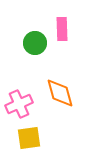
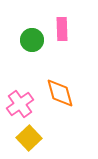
green circle: moved 3 px left, 3 px up
pink cross: moved 1 px right; rotated 12 degrees counterclockwise
yellow square: rotated 35 degrees counterclockwise
